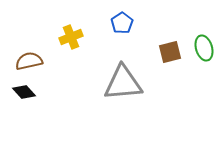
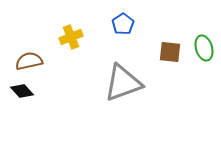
blue pentagon: moved 1 px right, 1 px down
brown square: rotated 20 degrees clockwise
gray triangle: rotated 15 degrees counterclockwise
black diamond: moved 2 px left, 1 px up
